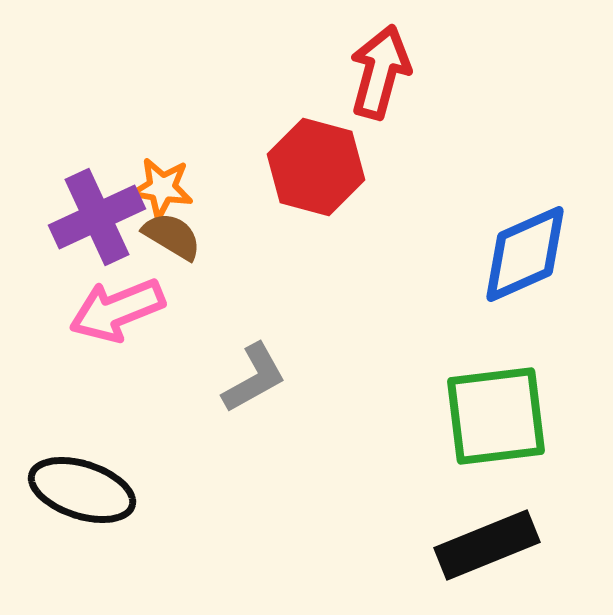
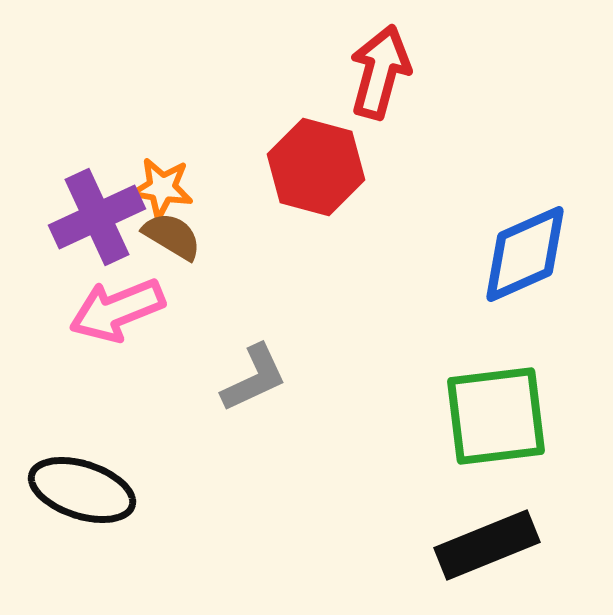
gray L-shape: rotated 4 degrees clockwise
